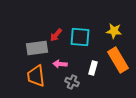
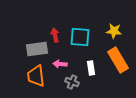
red arrow: moved 1 px left; rotated 128 degrees clockwise
gray rectangle: moved 1 px down
white rectangle: moved 2 px left; rotated 24 degrees counterclockwise
